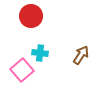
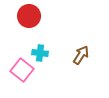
red circle: moved 2 px left
pink square: rotated 10 degrees counterclockwise
